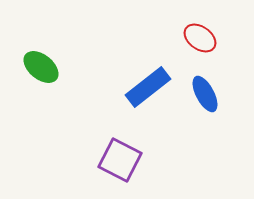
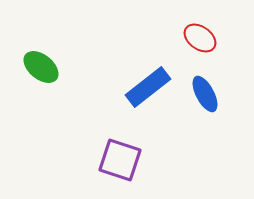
purple square: rotated 9 degrees counterclockwise
